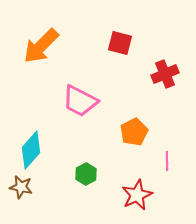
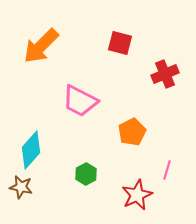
orange pentagon: moved 2 px left
pink line: moved 9 px down; rotated 18 degrees clockwise
